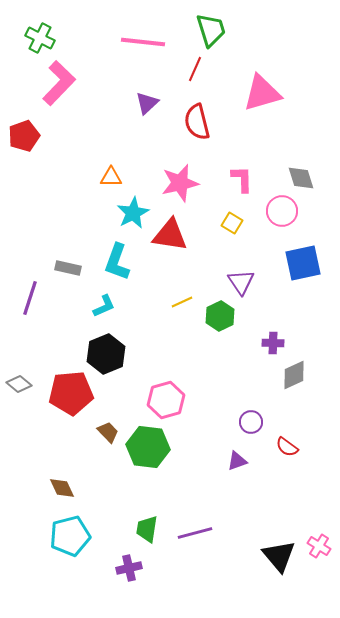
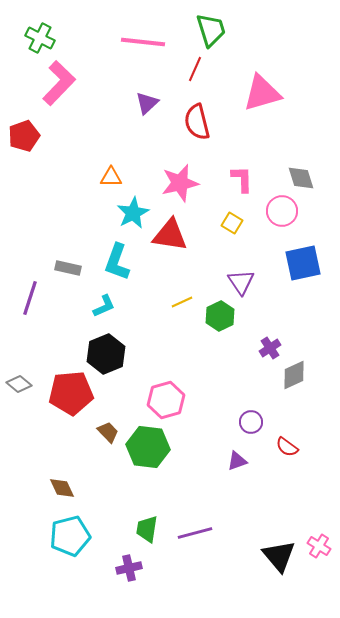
purple cross at (273, 343): moved 3 px left, 5 px down; rotated 35 degrees counterclockwise
